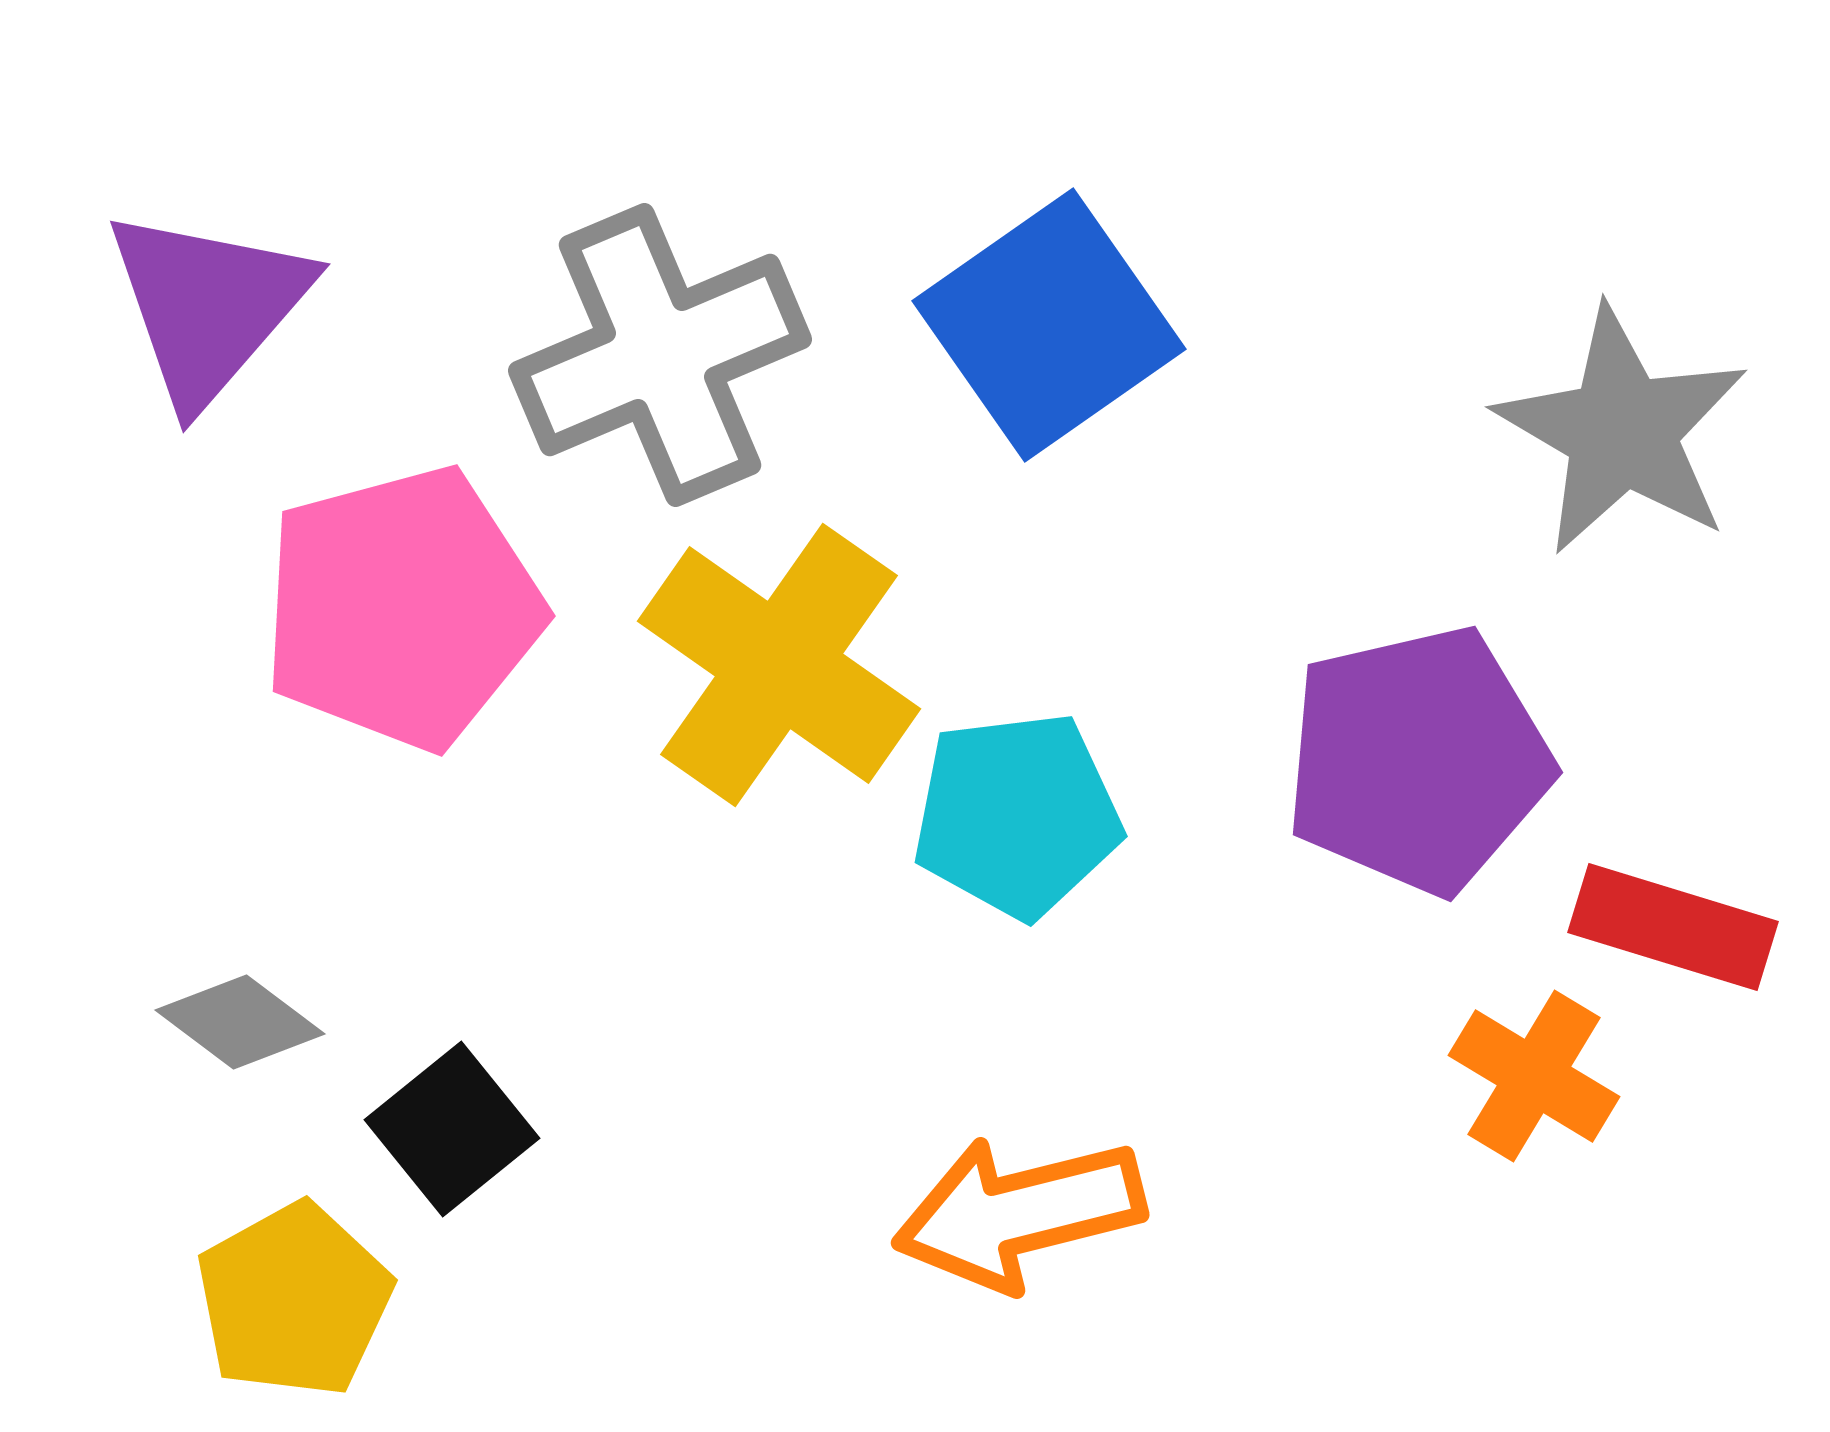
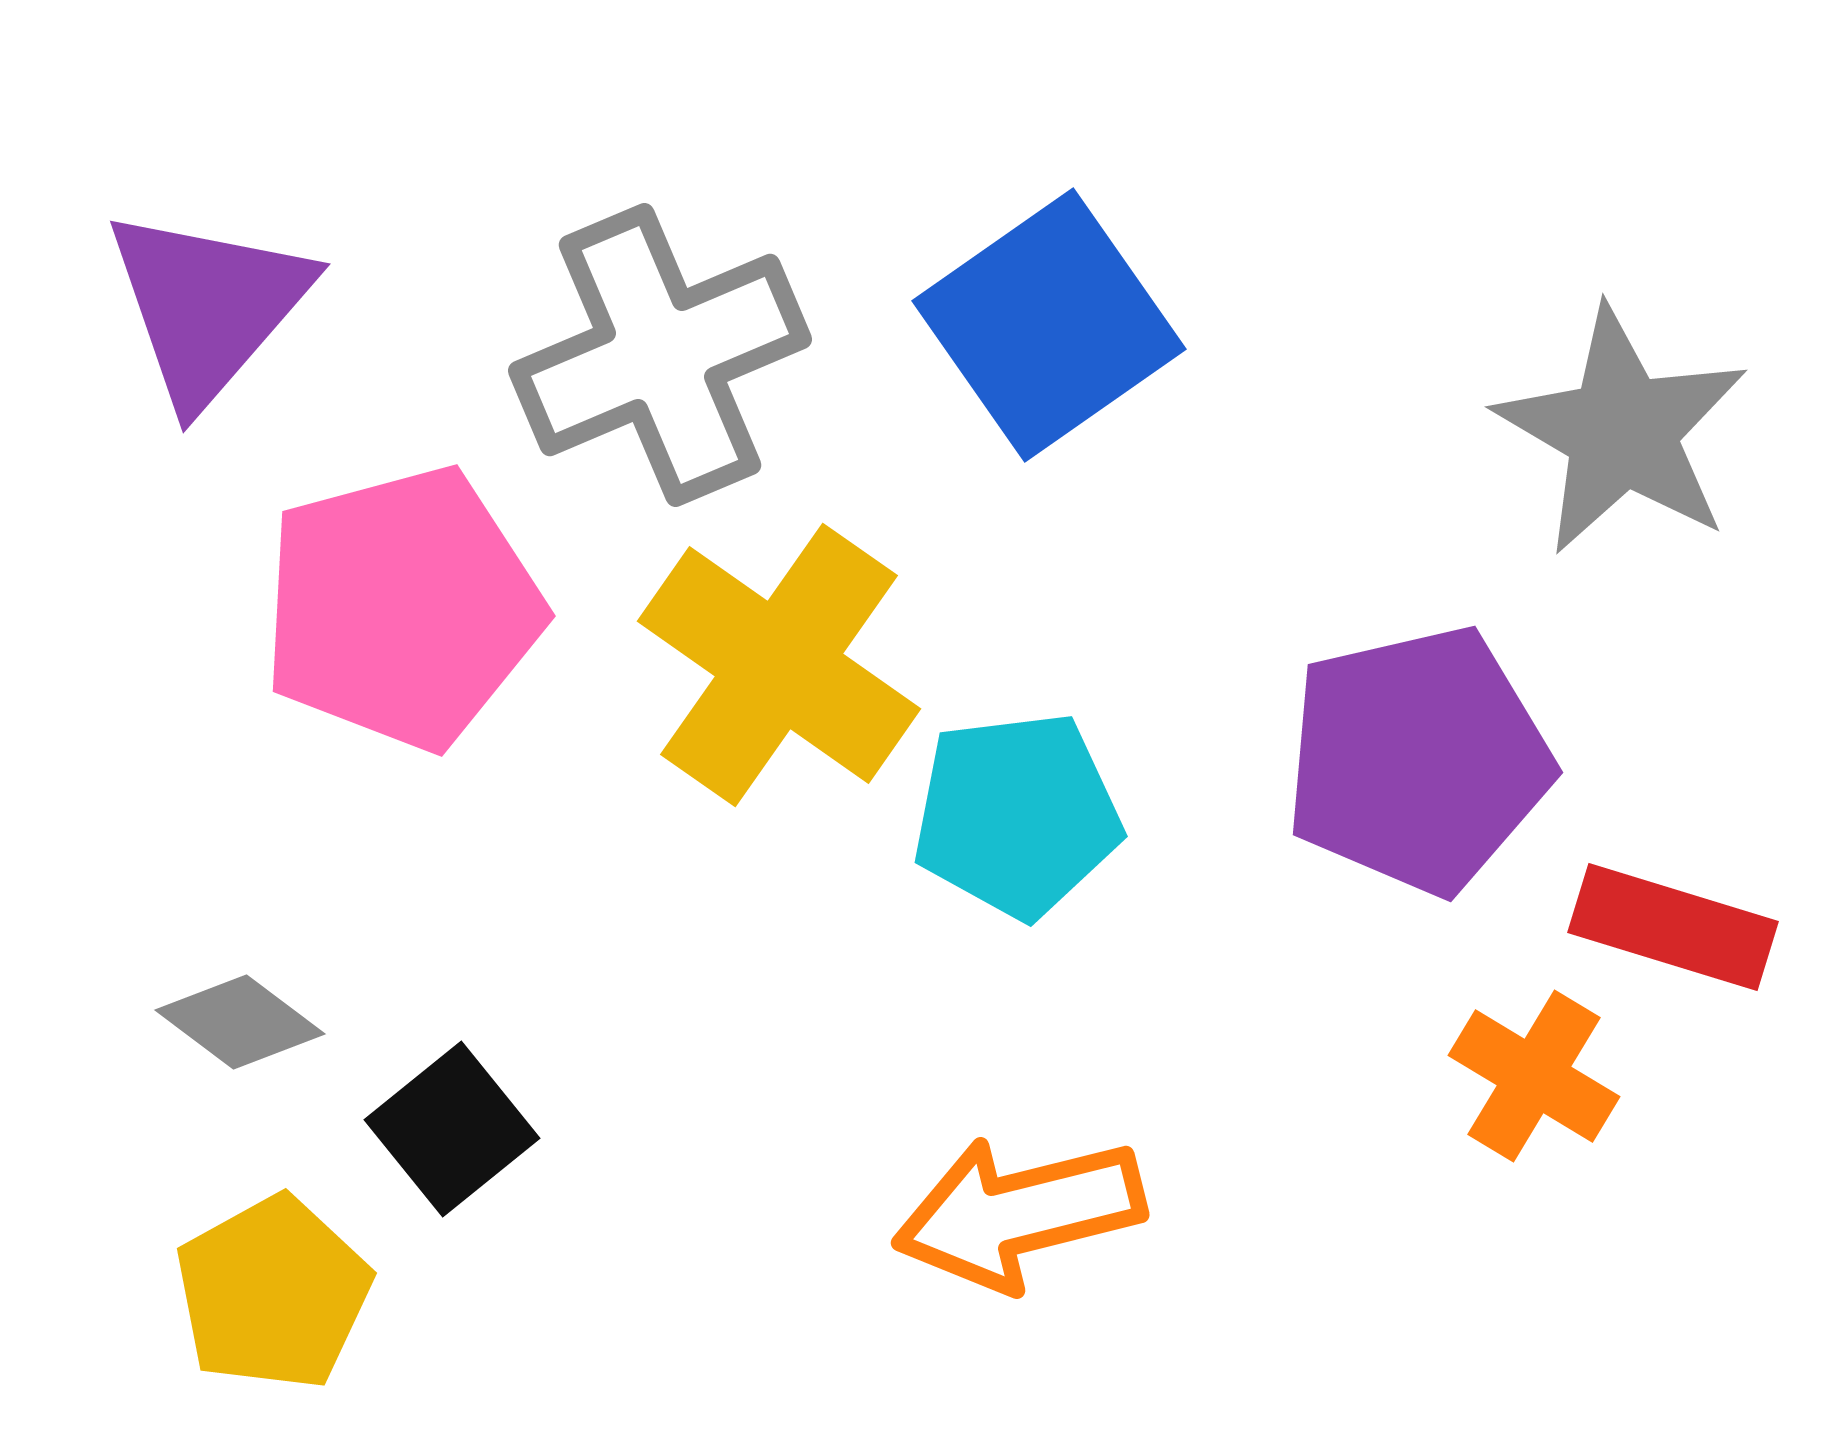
yellow pentagon: moved 21 px left, 7 px up
